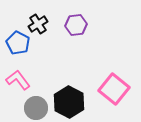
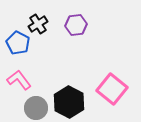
pink L-shape: moved 1 px right
pink square: moved 2 px left
